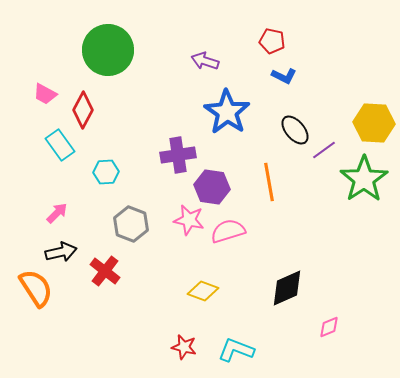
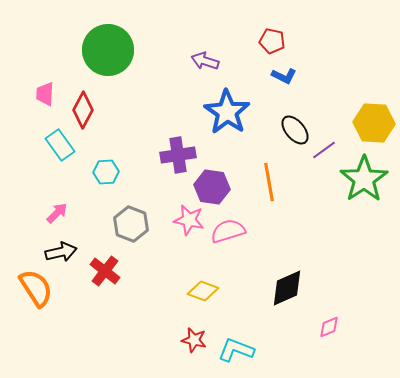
pink trapezoid: rotated 65 degrees clockwise
red star: moved 10 px right, 7 px up
